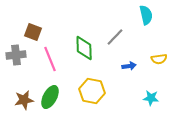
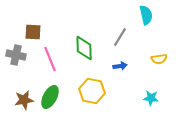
brown square: rotated 18 degrees counterclockwise
gray line: moved 5 px right; rotated 12 degrees counterclockwise
gray cross: rotated 18 degrees clockwise
blue arrow: moved 9 px left
